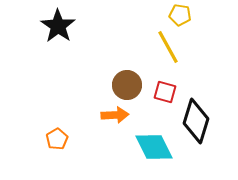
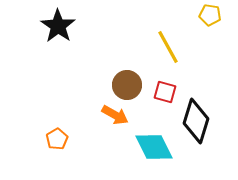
yellow pentagon: moved 30 px right
orange arrow: rotated 32 degrees clockwise
